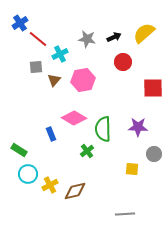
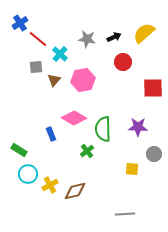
cyan cross: rotated 21 degrees counterclockwise
